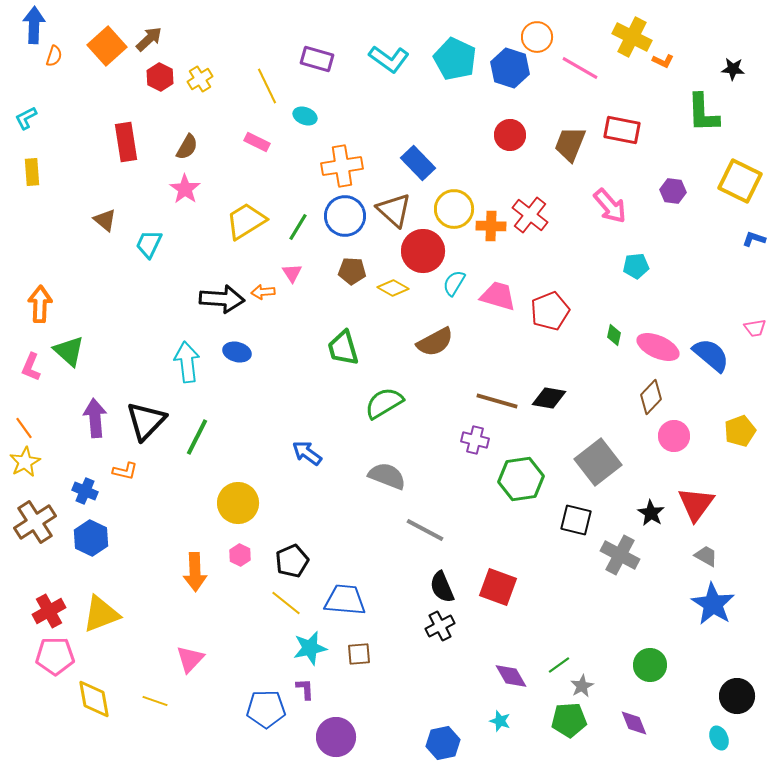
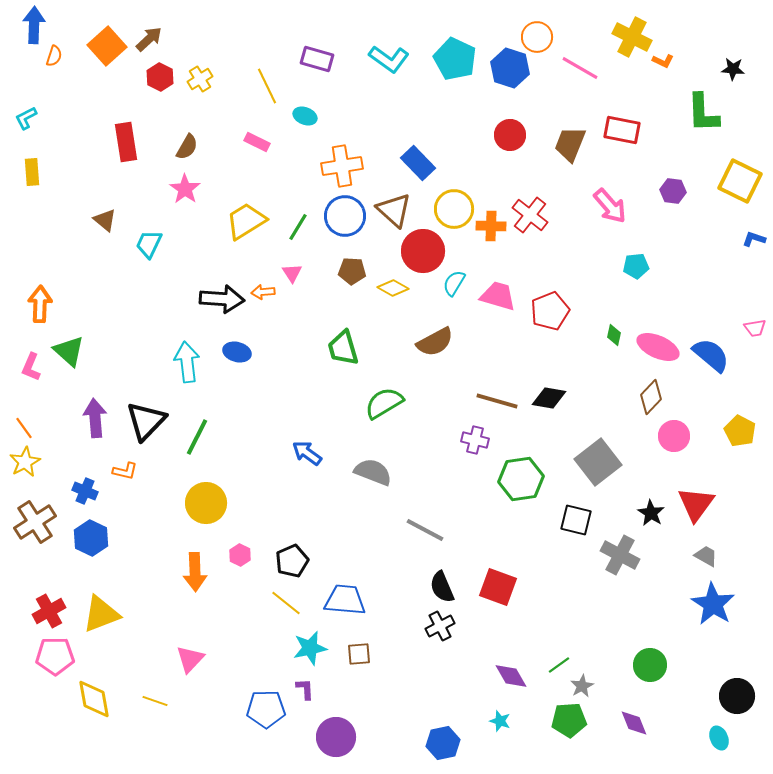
yellow pentagon at (740, 431): rotated 24 degrees counterclockwise
gray semicircle at (387, 476): moved 14 px left, 4 px up
yellow circle at (238, 503): moved 32 px left
